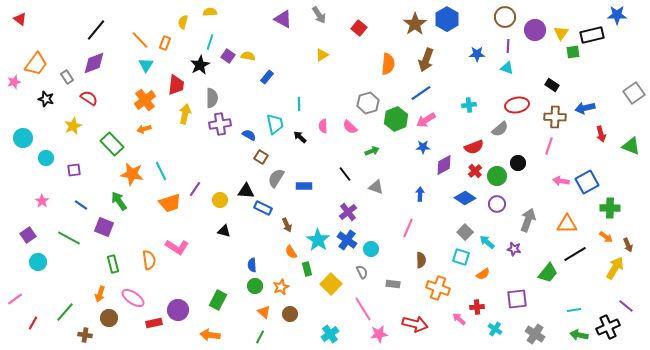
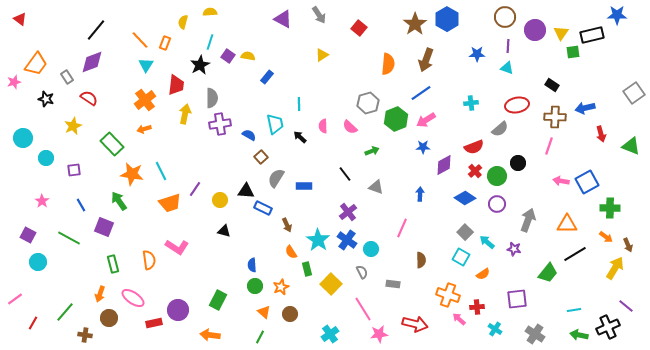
purple diamond at (94, 63): moved 2 px left, 1 px up
cyan cross at (469, 105): moved 2 px right, 2 px up
brown square at (261, 157): rotated 16 degrees clockwise
blue line at (81, 205): rotated 24 degrees clockwise
pink line at (408, 228): moved 6 px left
purple square at (28, 235): rotated 28 degrees counterclockwise
cyan square at (461, 257): rotated 12 degrees clockwise
orange cross at (438, 288): moved 10 px right, 7 px down
